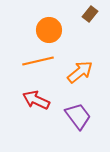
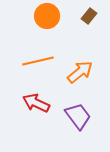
brown rectangle: moved 1 px left, 2 px down
orange circle: moved 2 px left, 14 px up
red arrow: moved 3 px down
